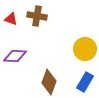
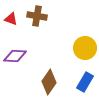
yellow circle: moved 1 px up
brown diamond: rotated 15 degrees clockwise
